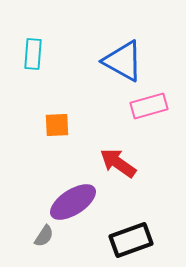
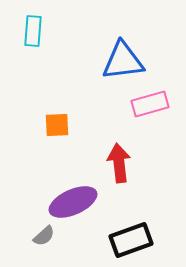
cyan rectangle: moved 23 px up
blue triangle: rotated 36 degrees counterclockwise
pink rectangle: moved 1 px right, 2 px up
red arrow: moved 1 px right; rotated 48 degrees clockwise
purple ellipse: rotated 9 degrees clockwise
gray semicircle: rotated 15 degrees clockwise
